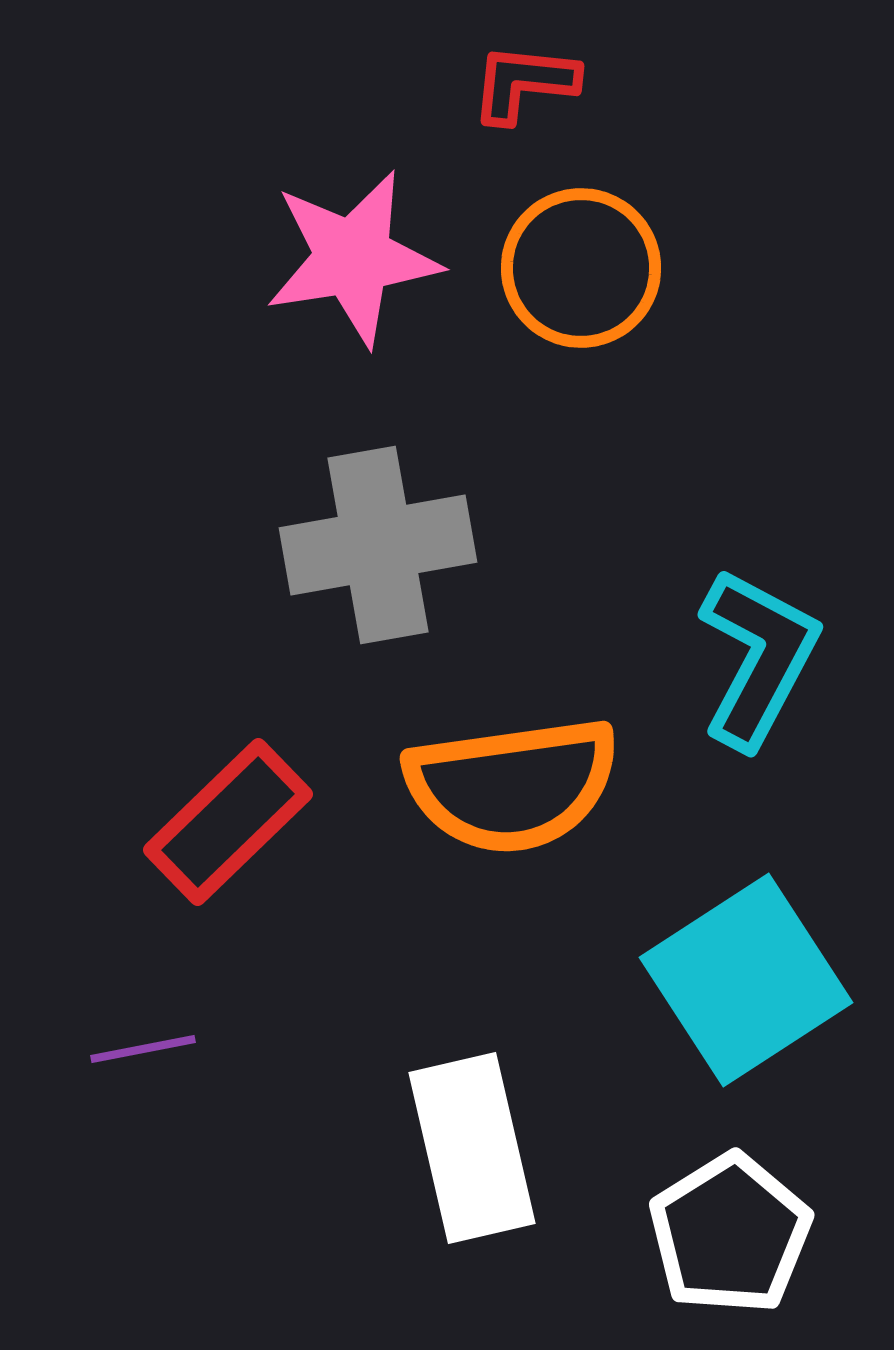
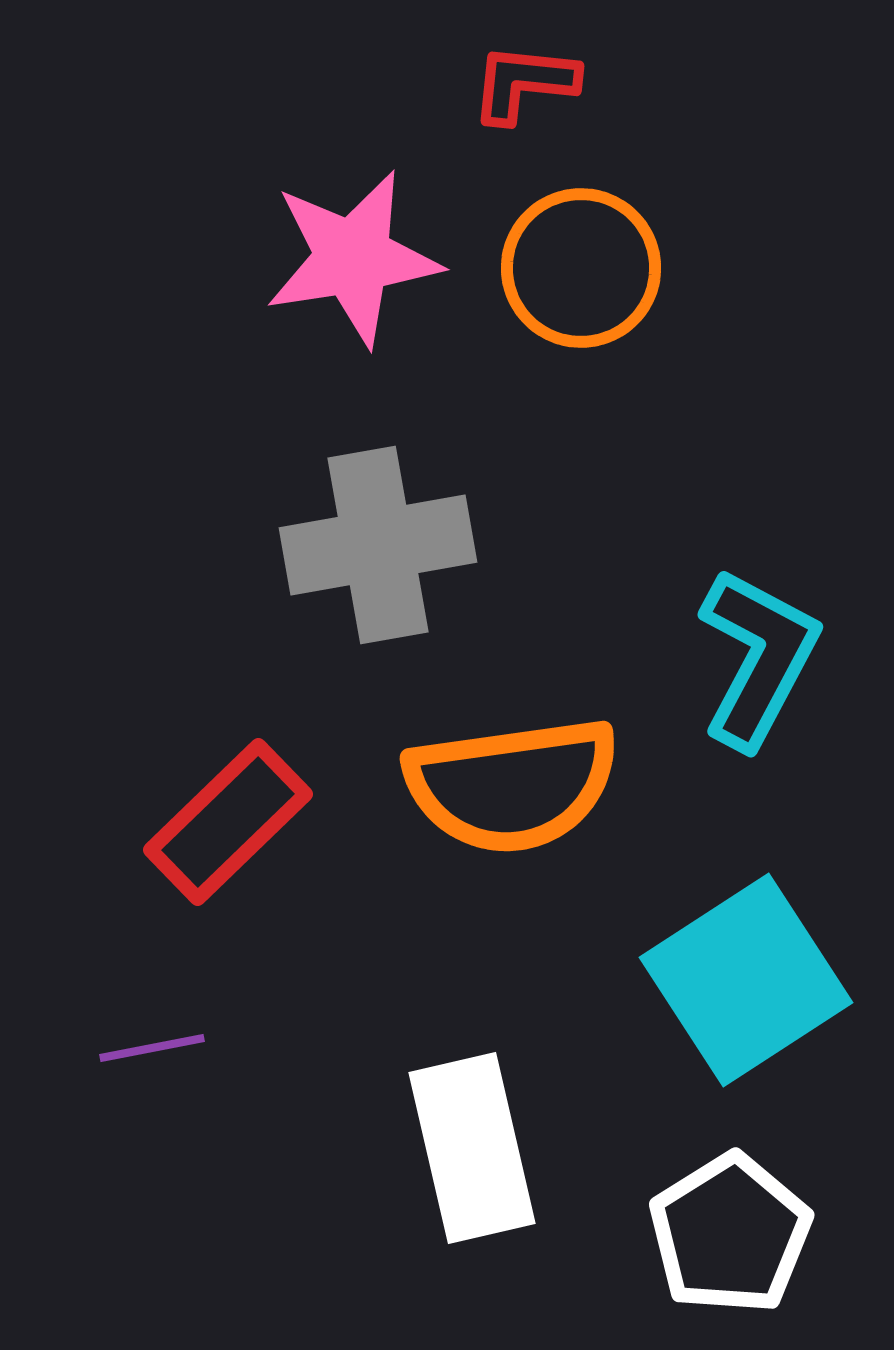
purple line: moved 9 px right, 1 px up
